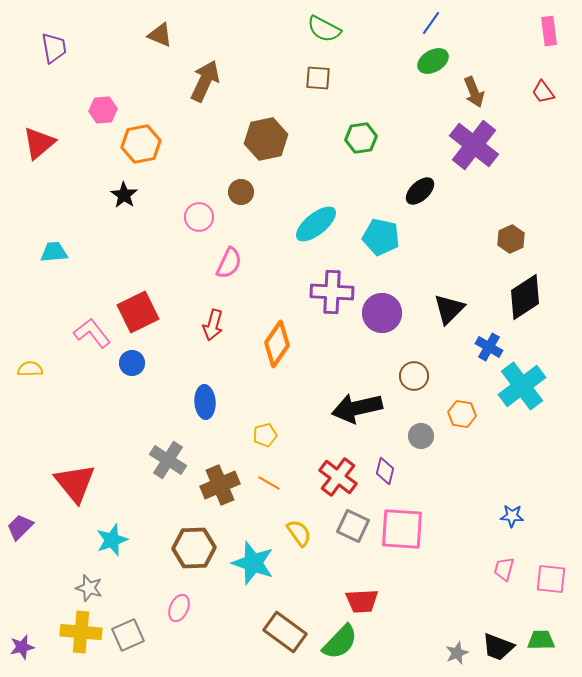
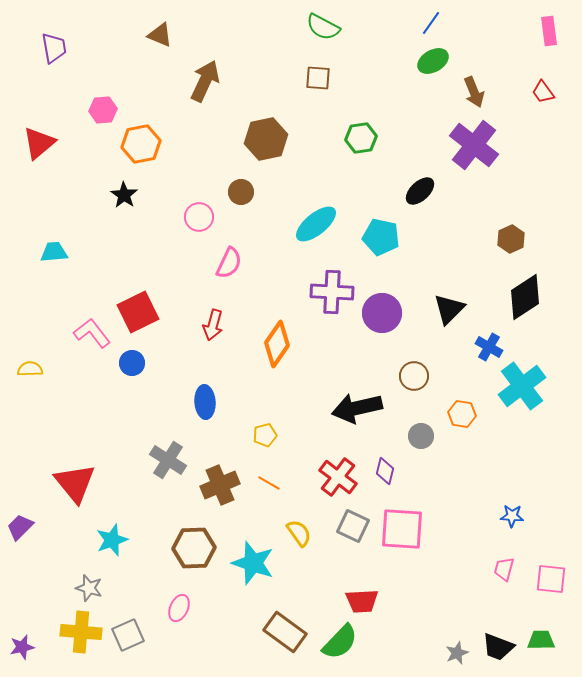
green semicircle at (324, 29): moved 1 px left, 2 px up
